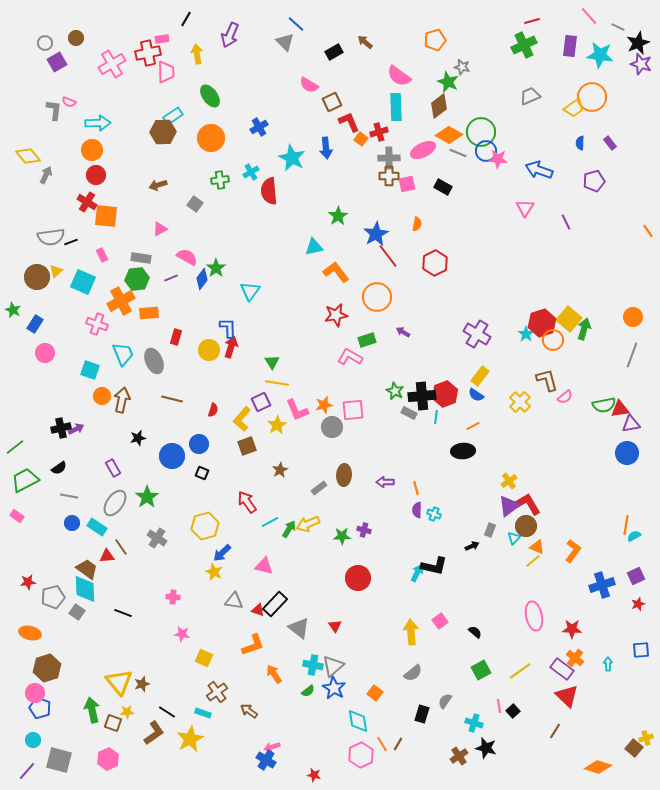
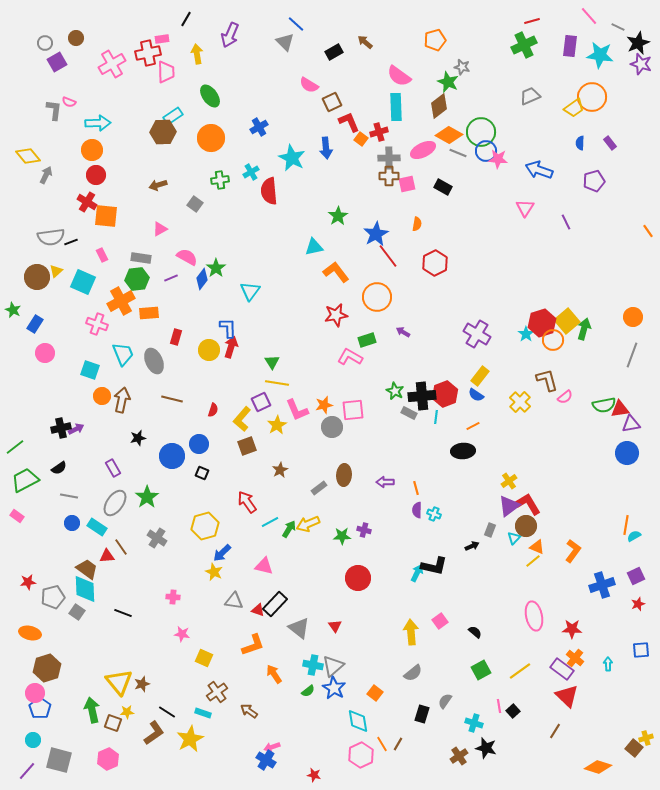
yellow square at (569, 319): moved 2 px left, 2 px down; rotated 10 degrees clockwise
blue pentagon at (40, 708): rotated 15 degrees clockwise
